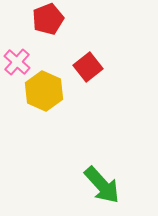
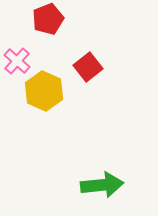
pink cross: moved 1 px up
green arrow: rotated 54 degrees counterclockwise
